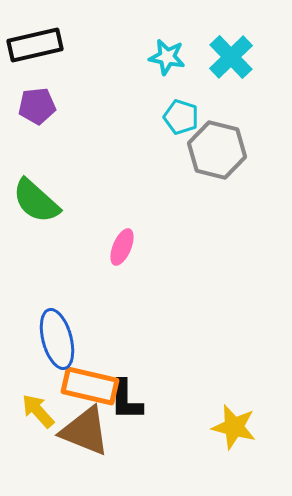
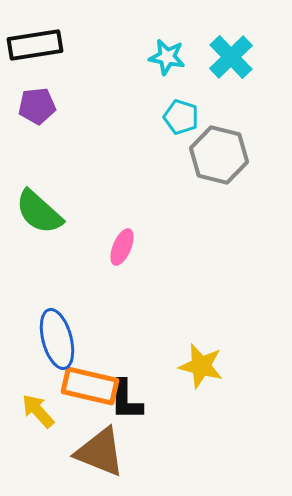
black rectangle: rotated 4 degrees clockwise
gray hexagon: moved 2 px right, 5 px down
green semicircle: moved 3 px right, 11 px down
yellow star: moved 33 px left, 61 px up
brown triangle: moved 15 px right, 21 px down
